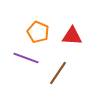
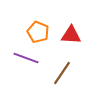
red triangle: moved 1 px left, 1 px up
brown line: moved 4 px right
